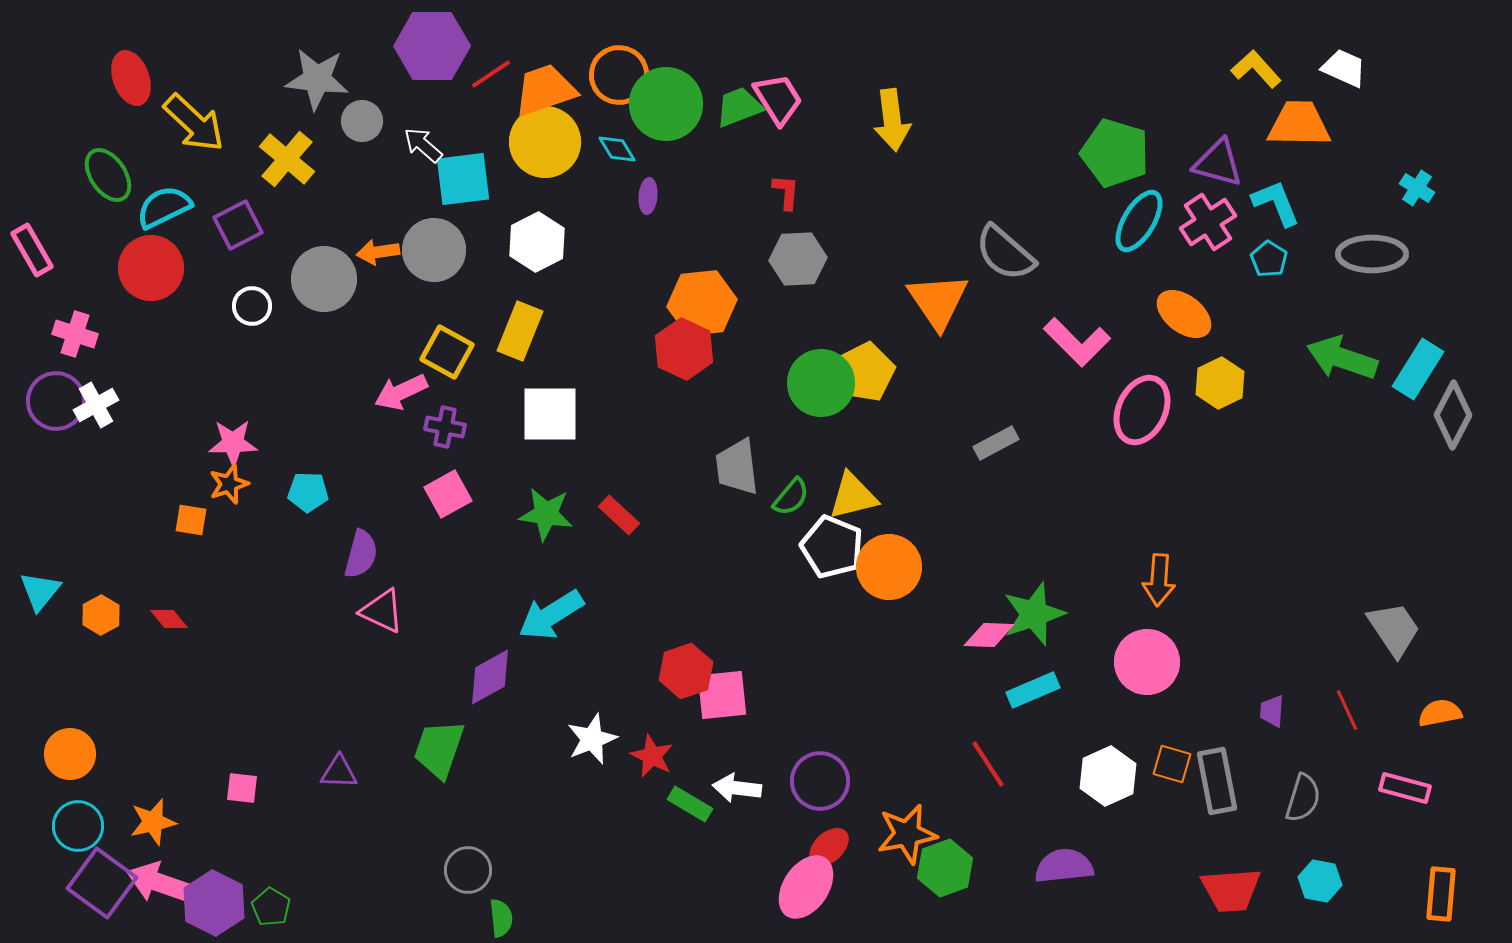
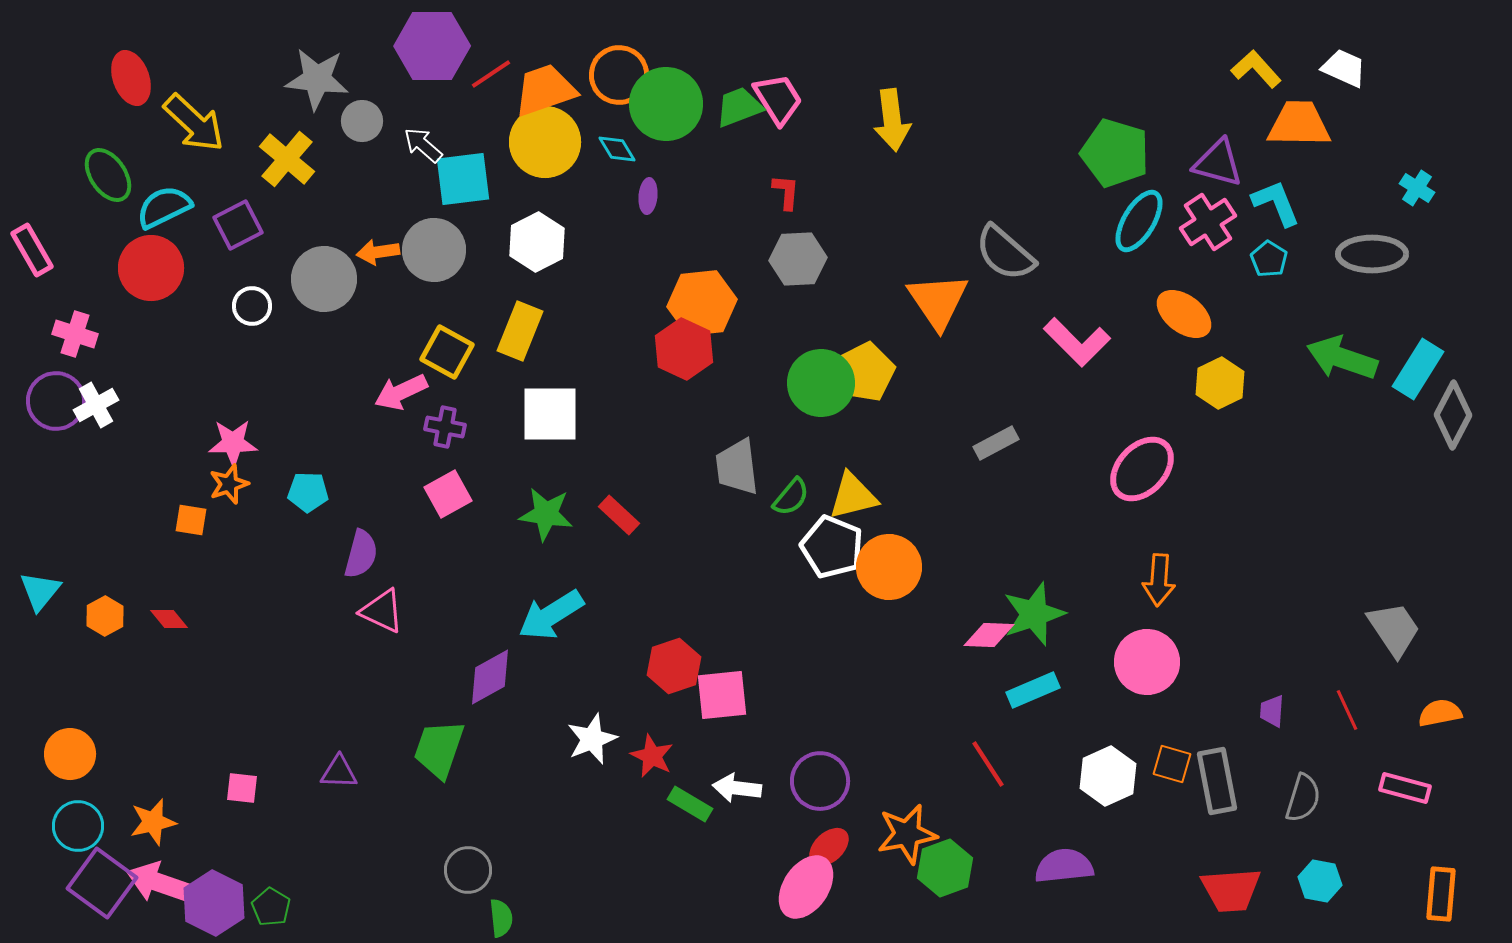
pink ellipse at (1142, 410): moved 59 px down; rotated 18 degrees clockwise
orange hexagon at (101, 615): moved 4 px right, 1 px down
red hexagon at (686, 671): moved 12 px left, 5 px up
